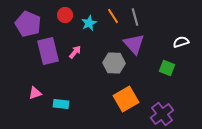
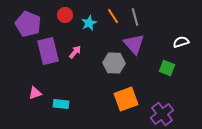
orange square: rotated 10 degrees clockwise
